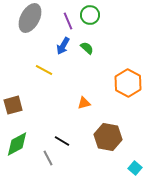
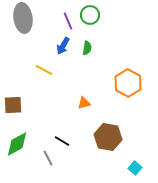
gray ellipse: moved 7 px left; rotated 36 degrees counterclockwise
green semicircle: rotated 56 degrees clockwise
brown square: rotated 12 degrees clockwise
